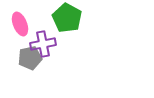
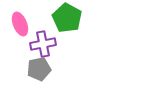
gray pentagon: moved 9 px right, 11 px down
